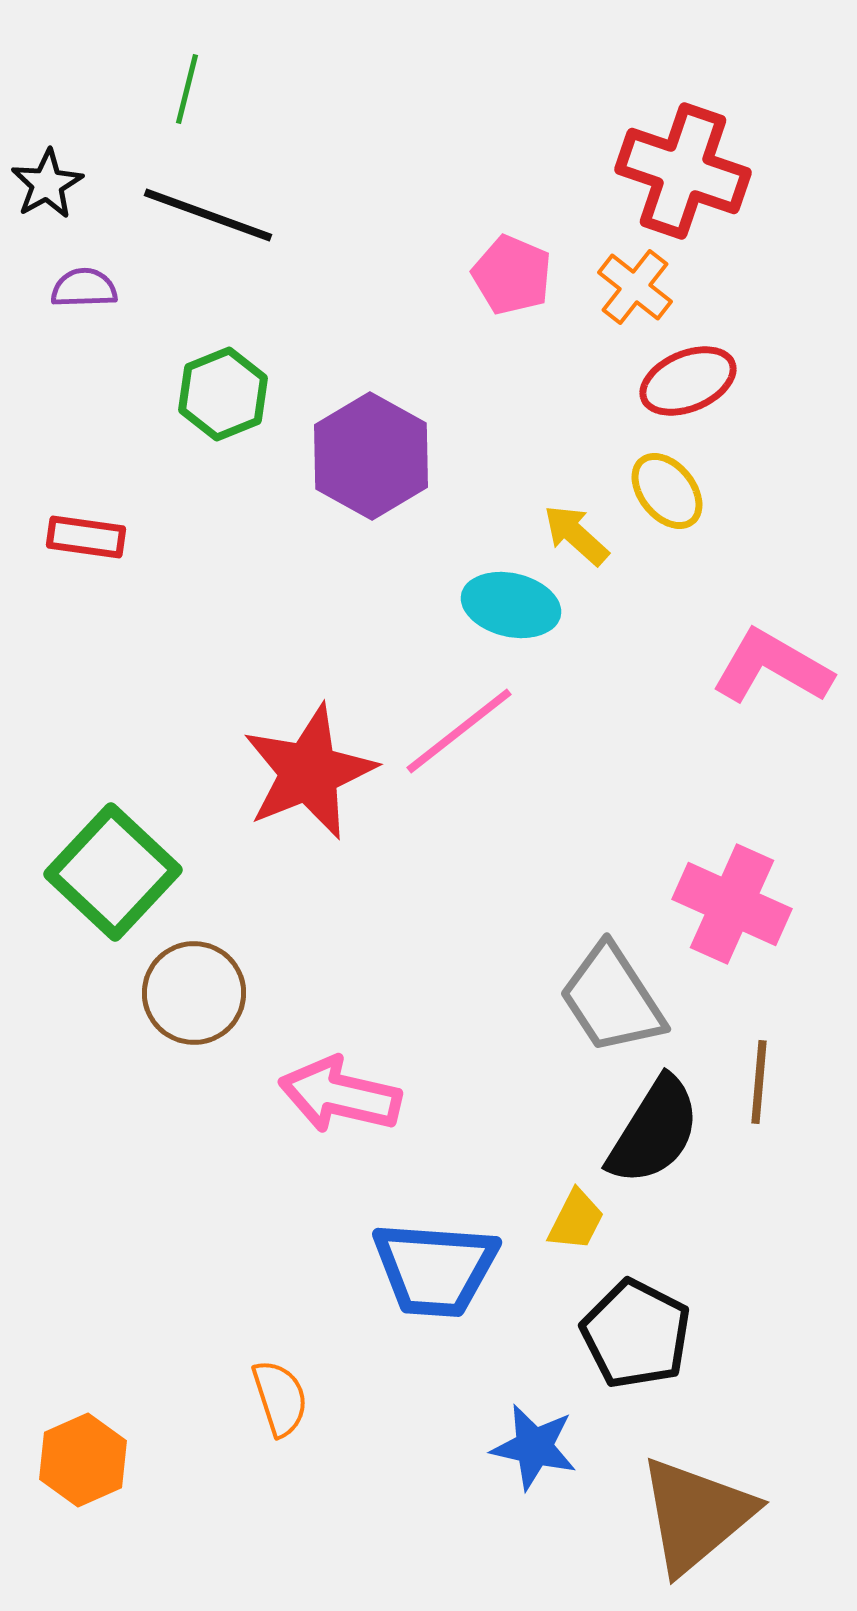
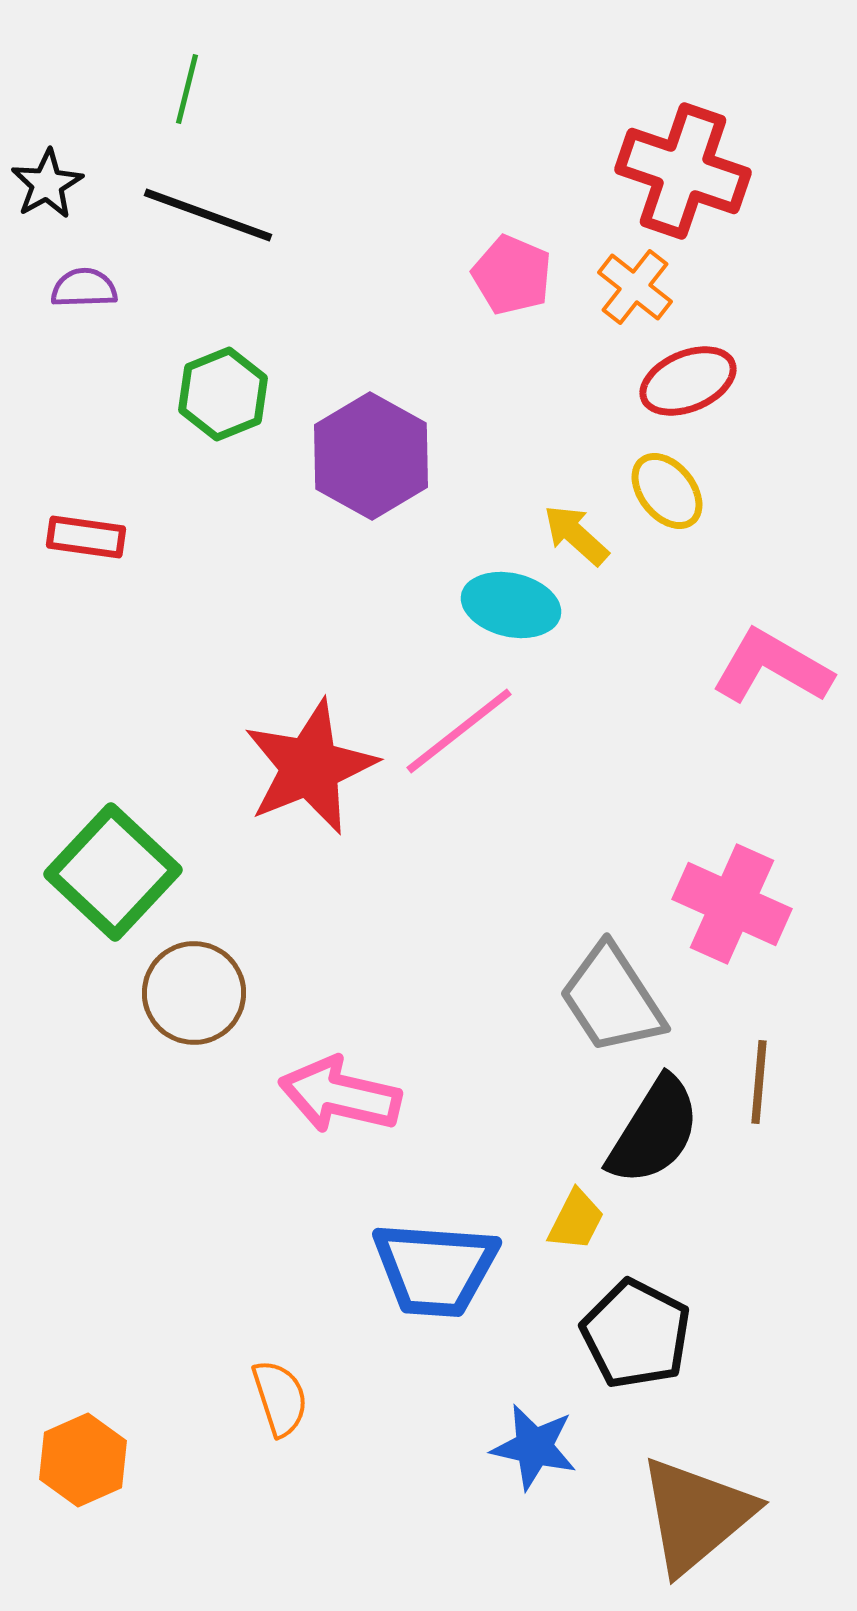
red star: moved 1 px right, 5 px up
